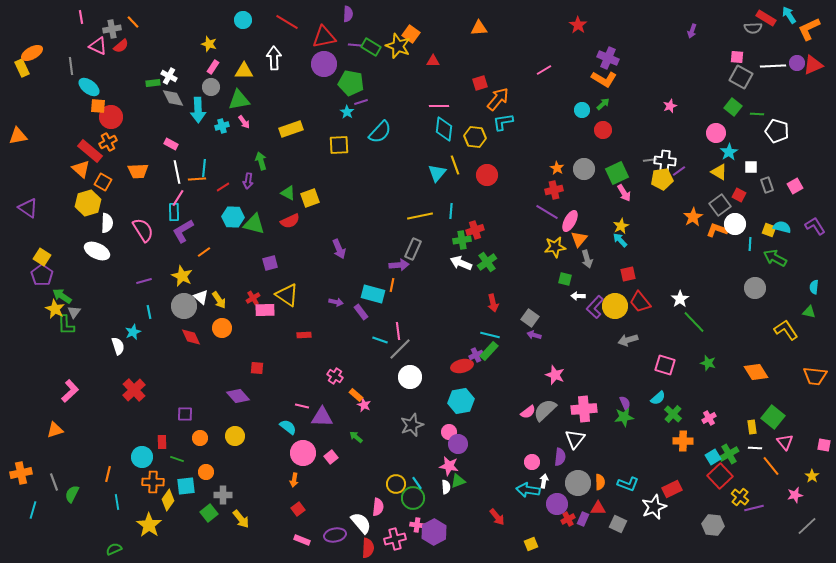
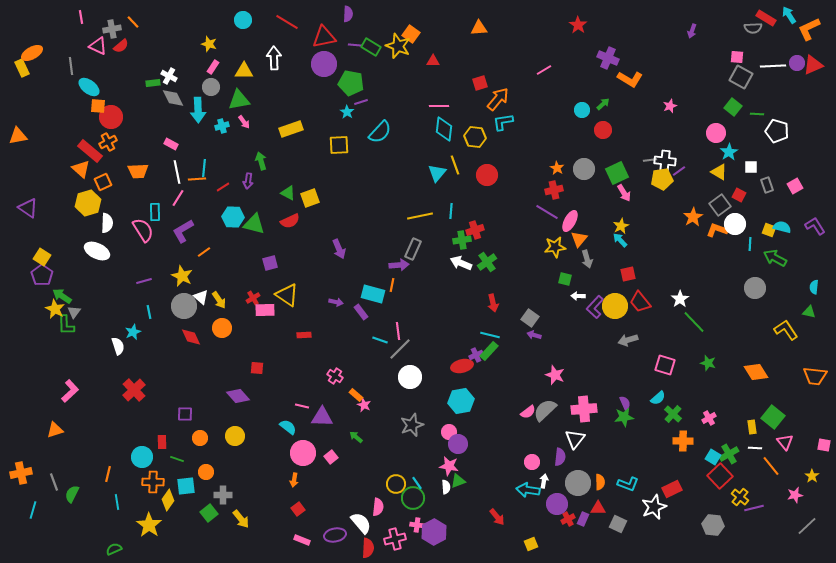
orange L-shape at (604, 79): moved 26 px right
orange square at (103, 182): rotated 36 degrees clockwise
cyan rectangle at (174, 212): moved 19 px left
cyan square at (713, 457): rotated 28 degrees counterclockwise
